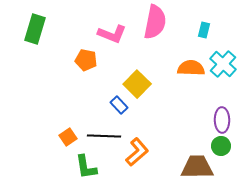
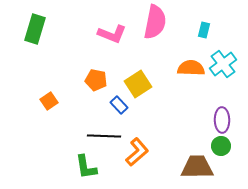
orange pentagon: moved 10 px right, 20 px down
cyan cross: rotated 12 degrees clockwise
yellow square: moved 1 px right; rotated 12 degrees clockwise
orange square: moved 19 px left, 36 px up
